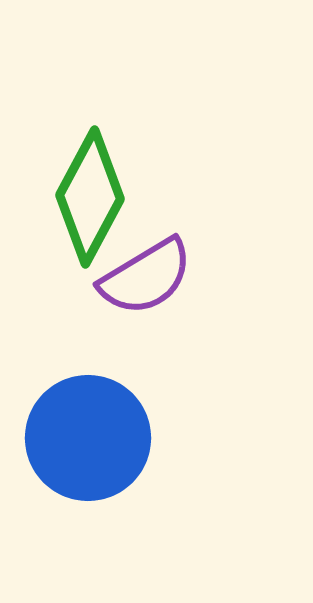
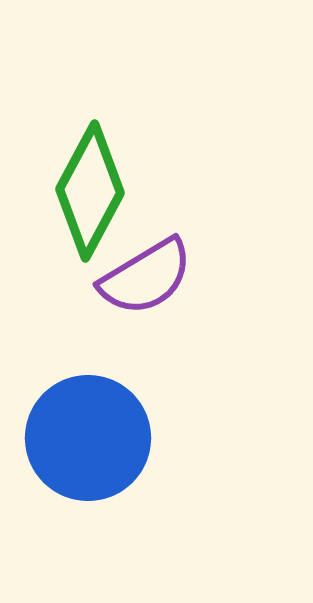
green diamond: moved 6 px up
